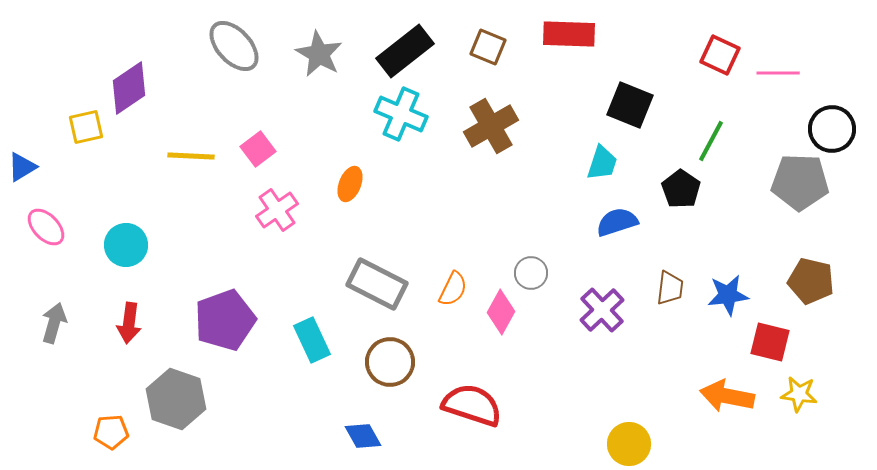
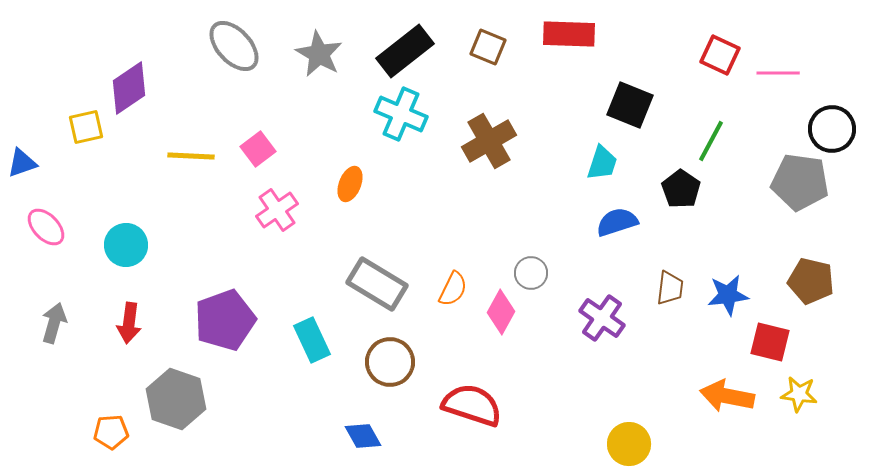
brown cross at (491, 126): moved 2 px left, 15 px down
blue triangle at (22, 167): moved 4 px up; rotated 12 degrees clockwise
gray pentagon at (800, 182): rotated 6 degrees clockwise
gray rectangle at (377, 284): rotated 4 degrees clockwise
purple cross at (602, 310): moved 8 px down; rotated 12 degrees counterclockwise
